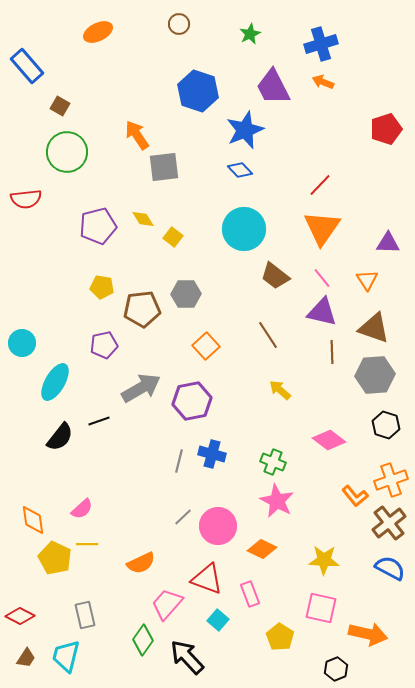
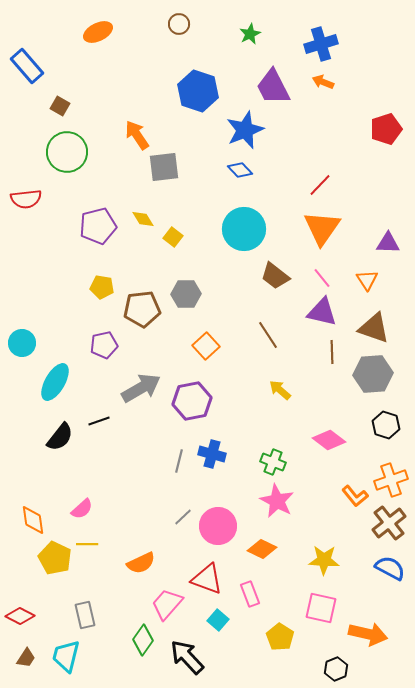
gray hexagon at (375, 375): moved 2 px left, 1 px up
